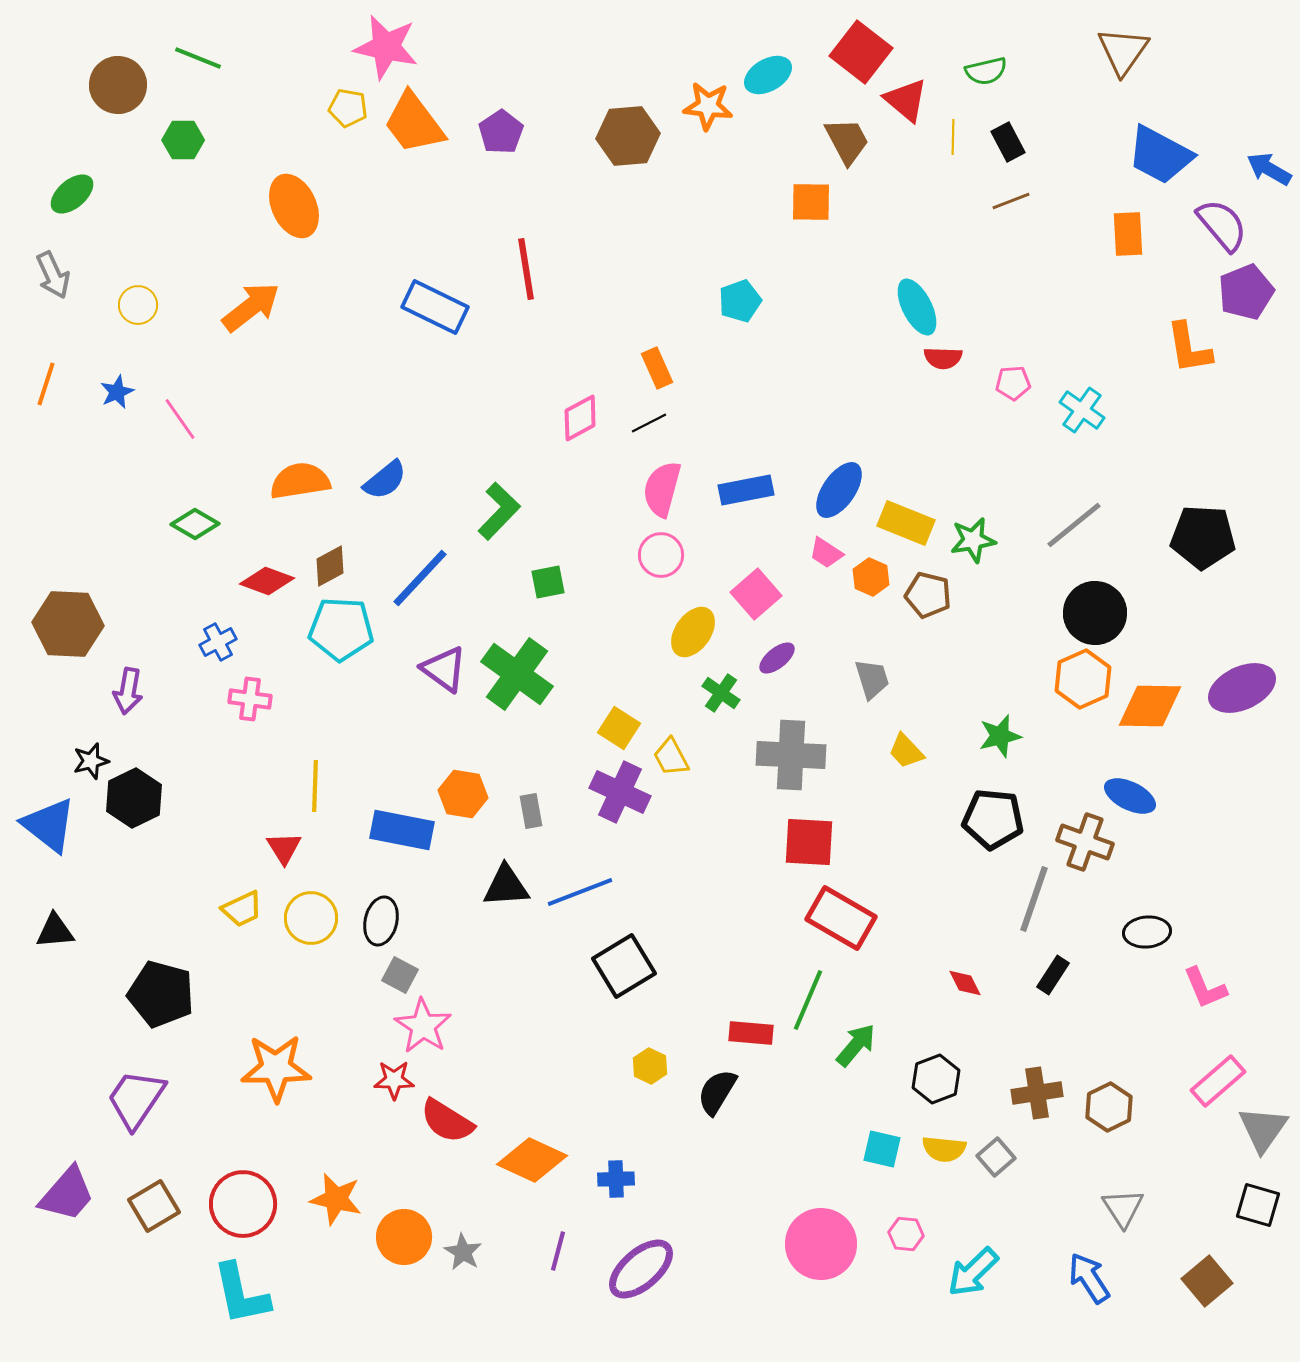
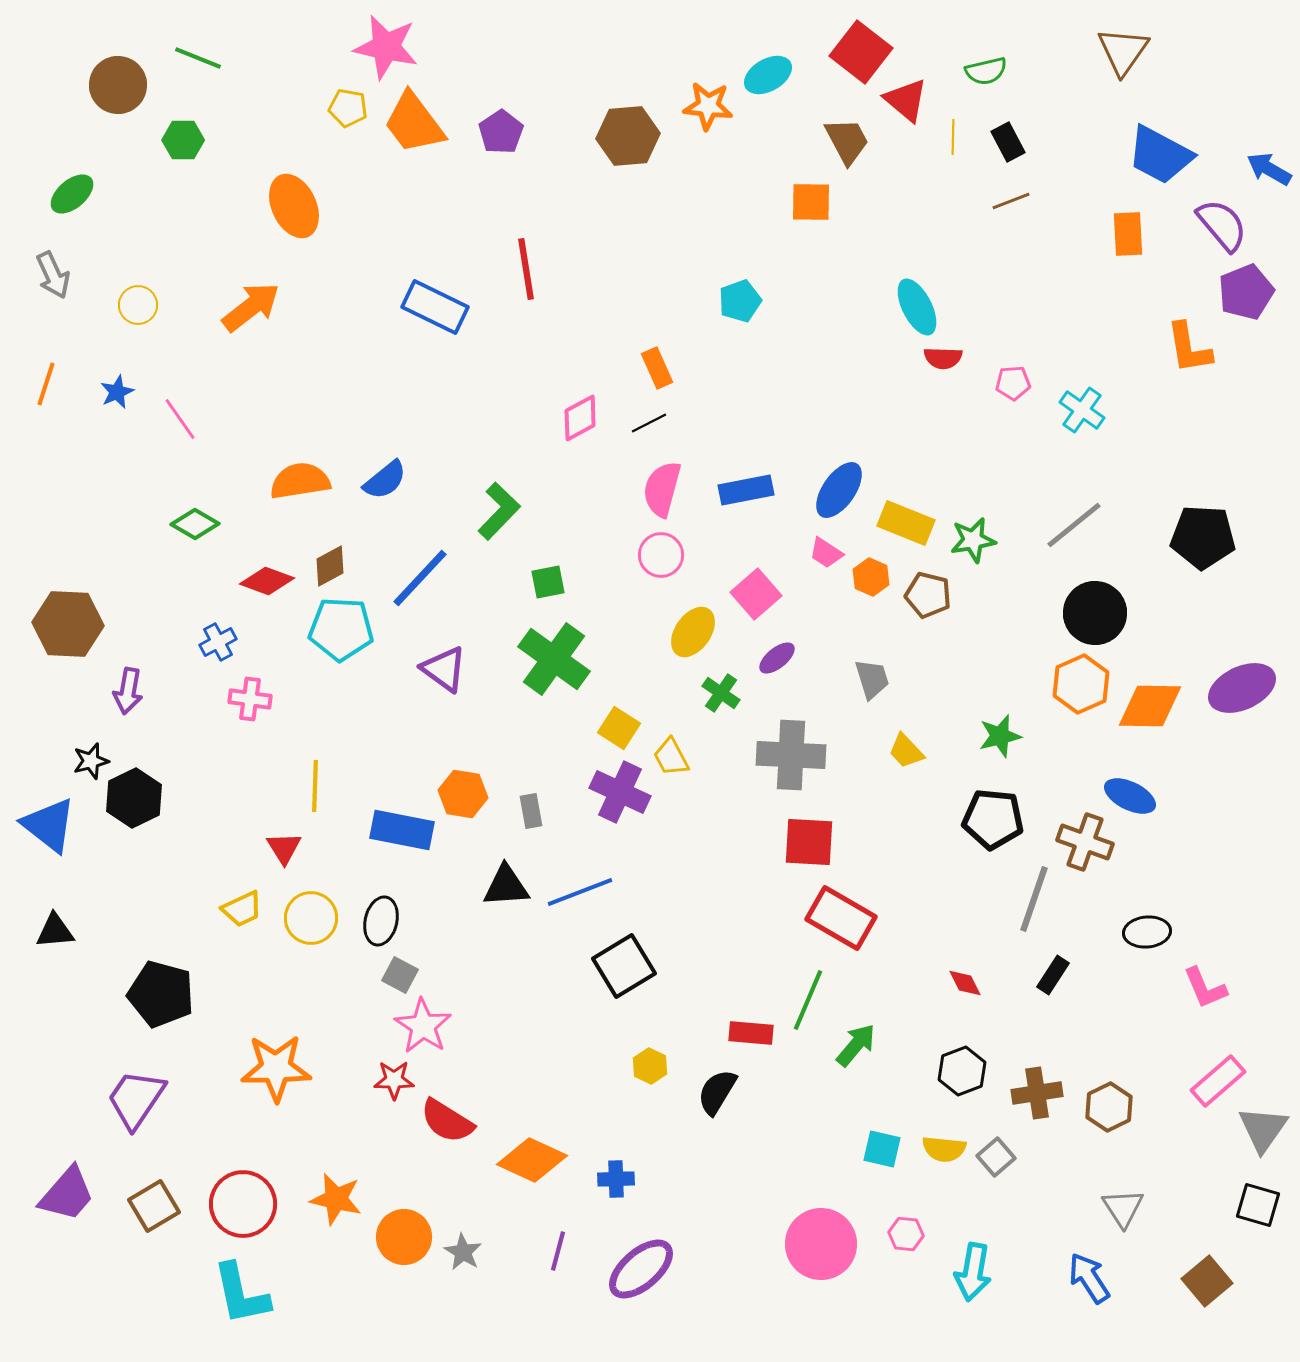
green cross at (517, 674): moved 37 px right, 15 px up
orange hexagon at (1083, 679): moved 2 px left, 5 px down
black hexagon at (936, 1079): moved 26 px right, 8 px up
cyan arrow at (973, 1272): rotated 36 degrees counterclockwise
